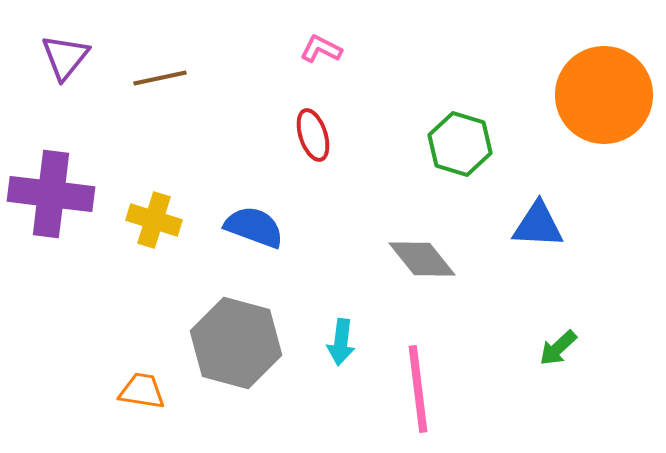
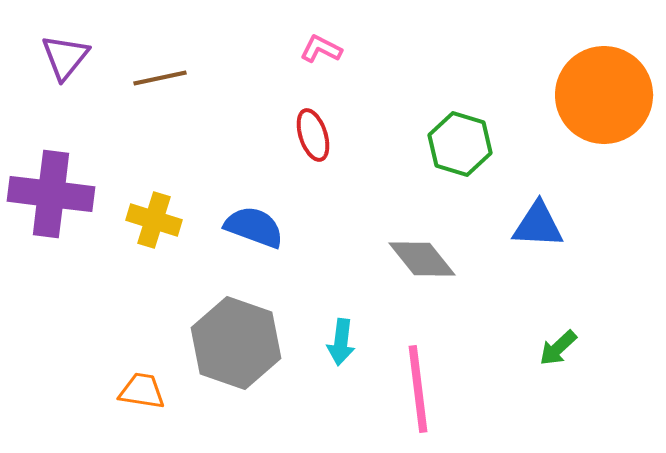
gray hexagon: rotated 4 degrees clockwise
